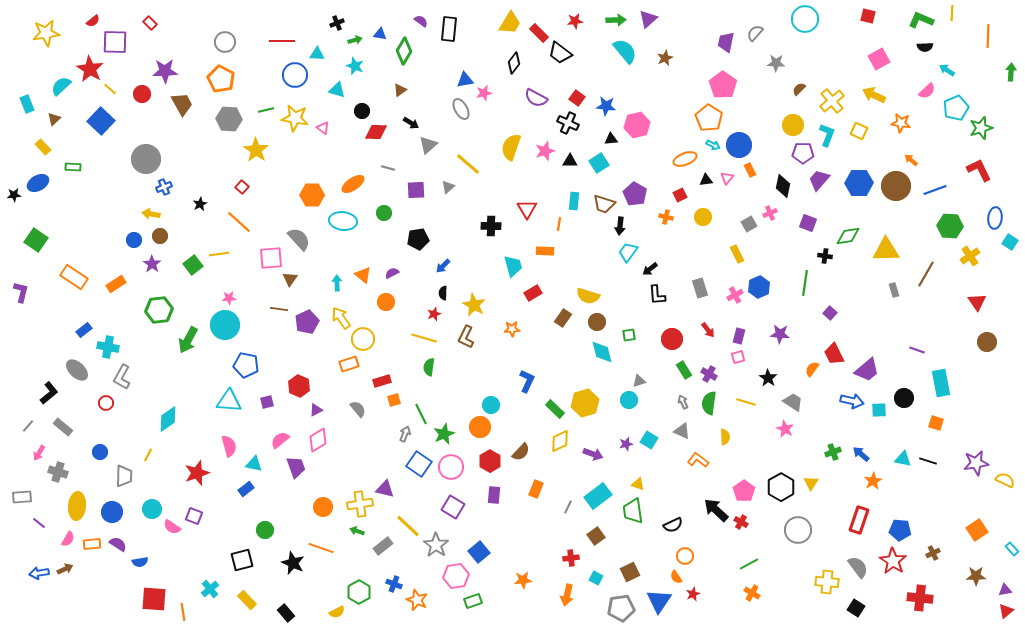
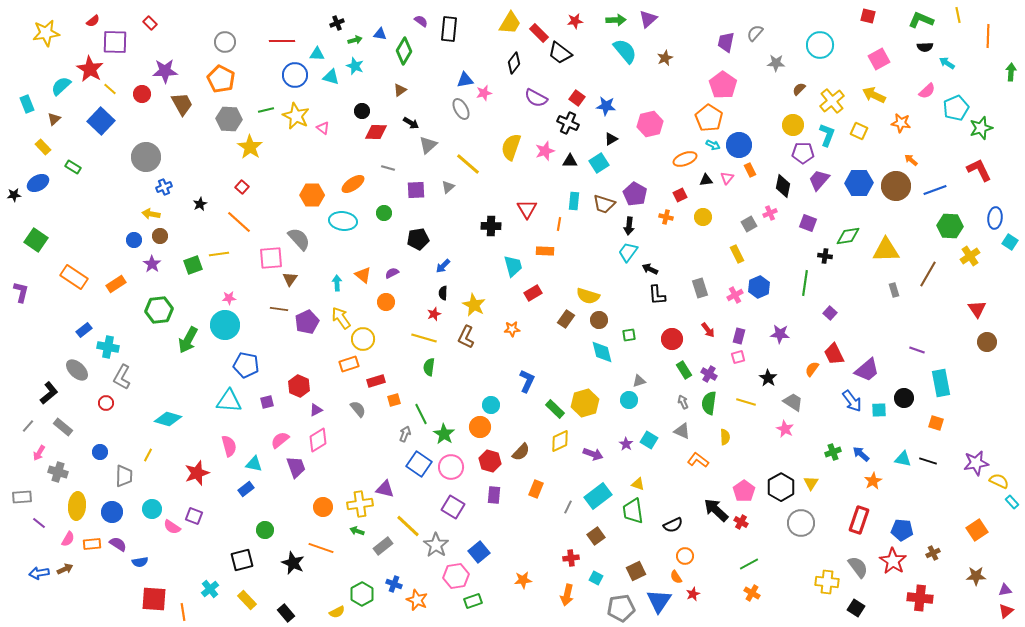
yellow line at (952, 13): moved 6 px right, 2 px down; rotated 14 degrees counterclockwise
cyan circle at (805, 19): moved 15 px right, 26 px down
cyan arrow at (947, 70): moved 7 px up
cyan triangle at (337, 90): moved 6 px left, 13 px up
yellow star at (295, 118): moved 1 px right, 2 px up; rotated 16 degrees clockwise
pink hexagon at (637, 125): moved 13 px right, 1 px up
black triangle at (611, 139): rotated 24 degrees counterclockwise
yellow star at (256, 150): moved 6 px left, 3 px up
gray circle at (146, 159): moved 2 px up
green rectangle at (73, 167): rotated 28 degrees clockwise
black arrow at (620, 226): moved 9 px right
green square at (193, 265): rotated 18 degrees clockwise
black arrow at (650, 269): rotated 63 degrees clockwise
brown line at (926, 274): moved 2 px right
red triangle at (977, 302): moved 7 px down
brown rectangle at (563, 318): moved 3 px right, 1 px down
brown circle at (597, 322): moved 2 px right, 2 px up
red rectangle at (382, 381): moved 6 px left
blue arrow at (852, 401): rotated 40 degrees clockwise
cyan diamond at (168, 419): rotated 52 degrees clockwise
green star at (444, 434): rotated 15 degrees counterclockwise
purple star at (626, 444): rotated 24 degrees counterclockwise
red hexagon at (490, 461): rotated 15 degrees counterclockwise
yellow semicircle at (1005, 480): moved 6 px left, 1 px down
gray circle at (798, 530): moved 3 px right, 7 px up
blue pentagon at (900, 530): moved 2 px right
cyan rectangle at (1012, 549): moved 47 px up
brown square at (630, 572): moved 6 px right, 1 px up
green hexagon at (359, 592): moved 3 px right, 2 px down
